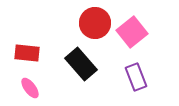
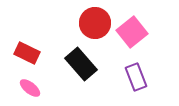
red rectangle: rotated 20 degrees clockwise
pink ellipse: rotated 15 degrees counterclockwise
